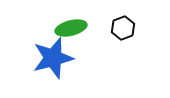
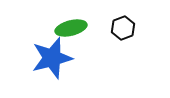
blue star: moved 1 px left
